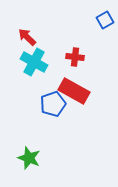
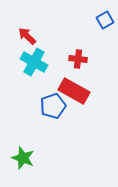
red arrow: moved 1 px up
red cross: moved 3 px right, 2 px down
blue pentagon: moved 2 px down
green star: moved 6 px left
